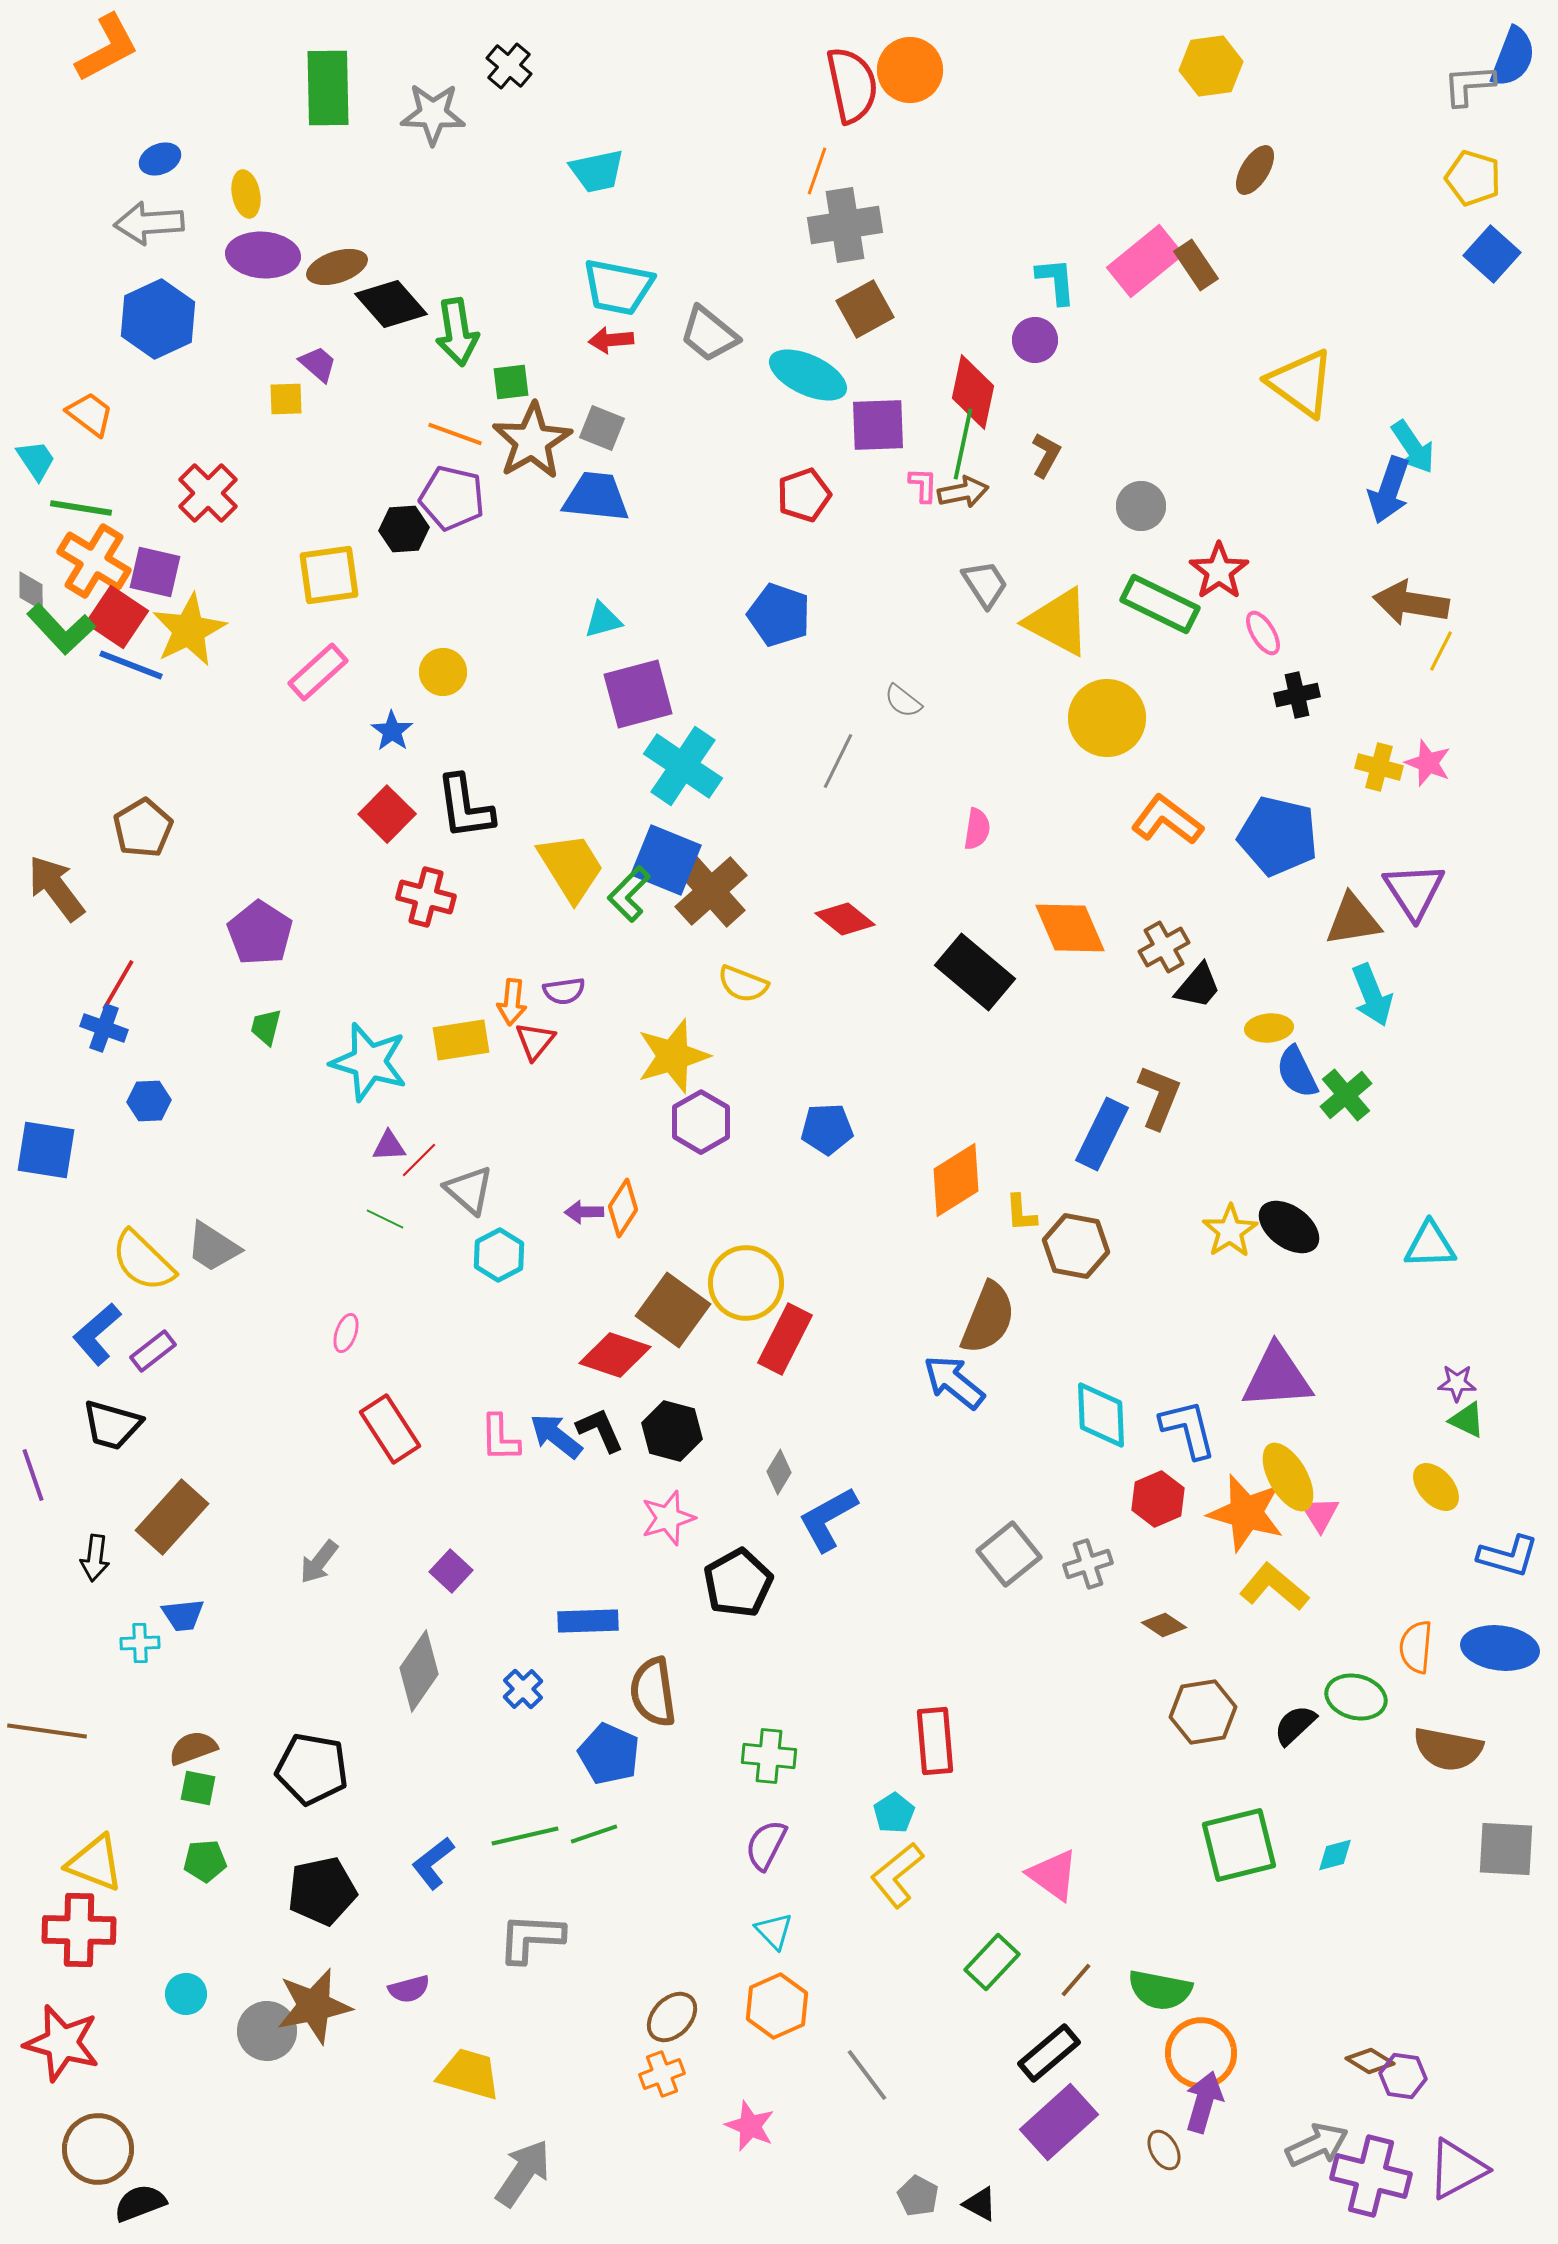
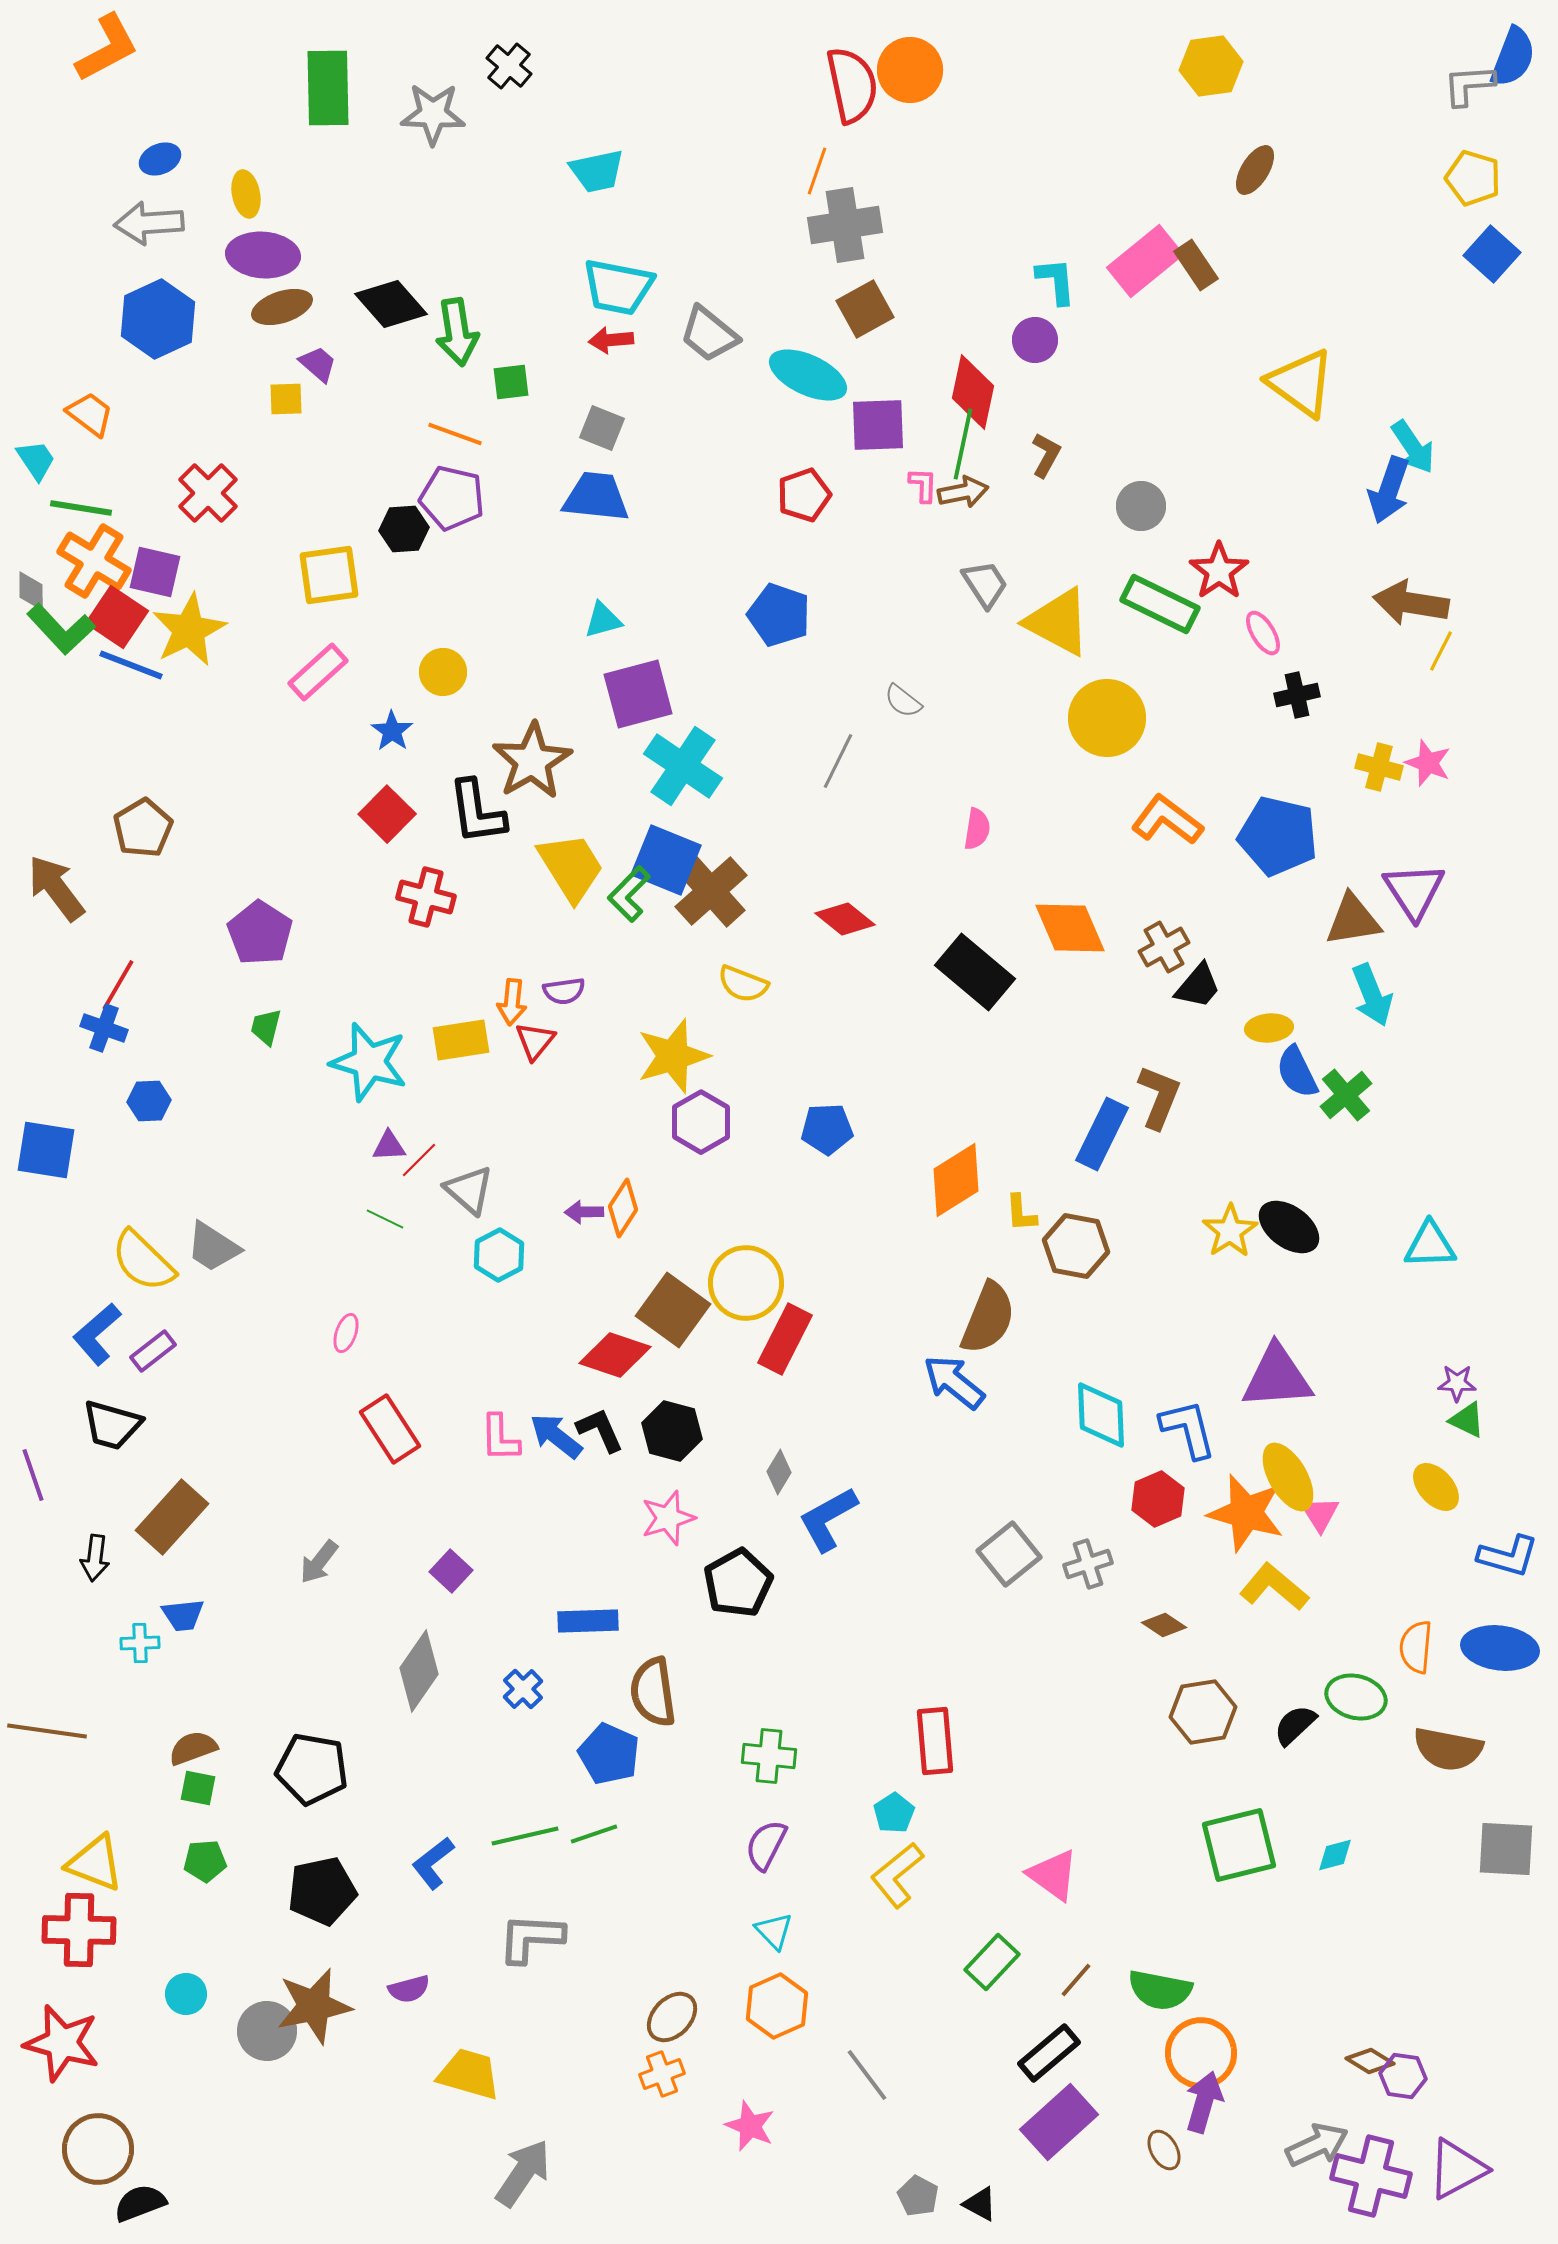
brown ellipse at (337, 267): moved 55 px left, 40 px down
brown star at (532, 441): moved 320 px down
black L-shape at (465, 807): moved 12 px right, 5 px down
